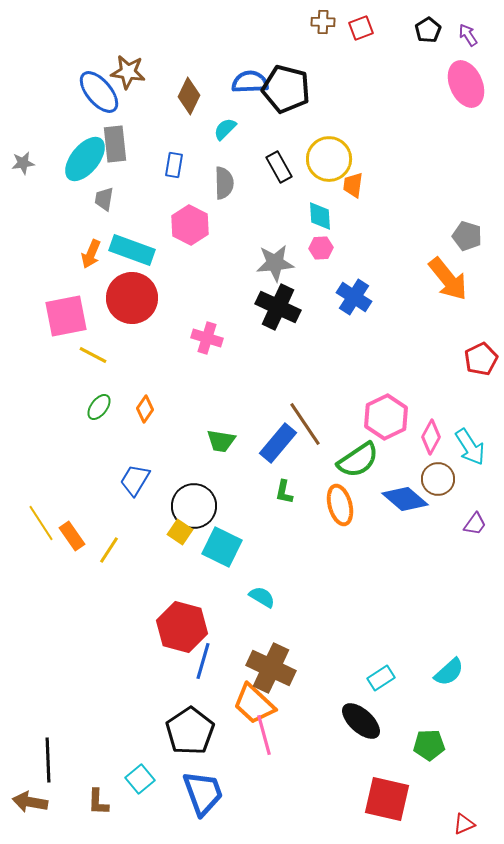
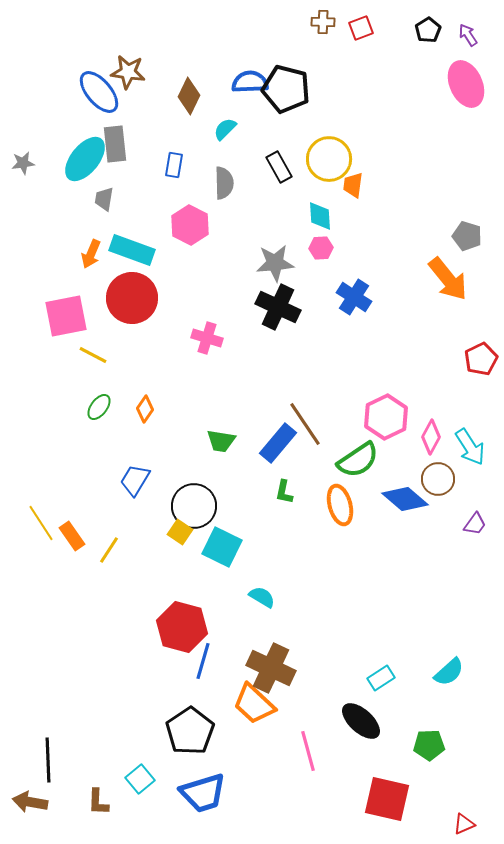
pink line at (264, 735): moved 44 px right, 16 px down
blue trapezoid at (203, 793): rotated 93 degrees clockwise
